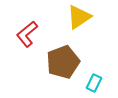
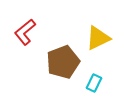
yellow triangle: moved 19 px right, 21 px down; rotated 8 degrees clockwise
red L-shape: moved 2 px left, 2 px up
